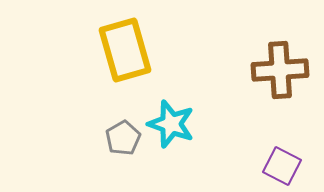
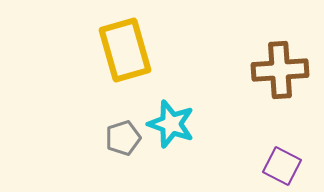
gray pentagon: rotated 12 degrees clockwise
